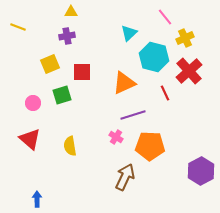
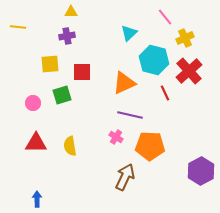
yellow line: rotated 14 degrees counterclockwise
cyan hexagon: moved 3 px down
yellow square: rotated 18 degrees clockwise
purple line: moved 3 px left; rotated 30 degrees clockwise
red triangle: moved 6 px right, 4 px down; rotated 40 degrees counterclockwise
